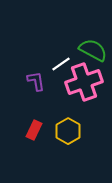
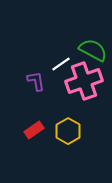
pink cross: moved 1 px up
red rectangle: rotated 30 degrees clockwise
